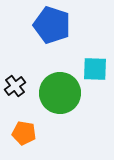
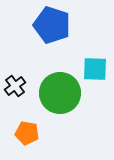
orange pentagon: moved 3 px right
